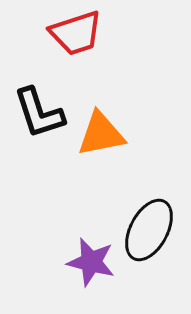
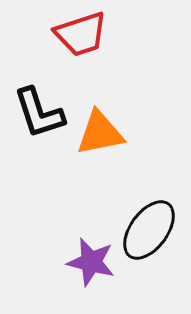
red trapezoid: moved 5 px right, 1 px down
orange triangle: moved 1 px left, 1 px up
black ellipse: rotated 8 degrees clockwise
